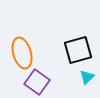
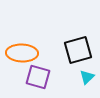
orange ellipse: rotated 72 degrees counterclockwise
purple square: moved 1 px right, 5 px up; rotated 20 degrees counterclockwise
